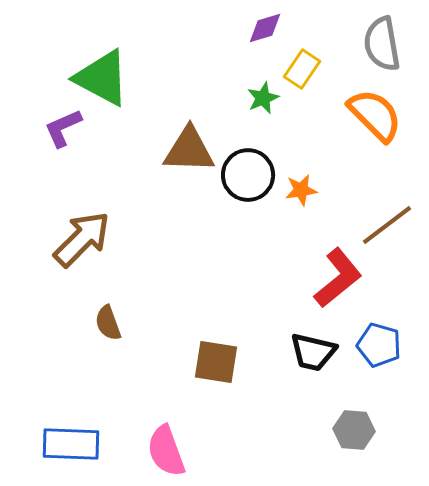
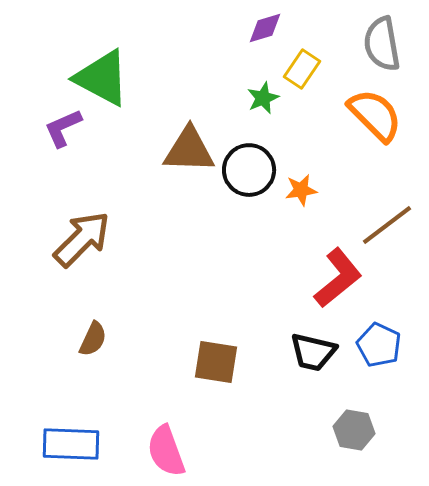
black circle: moved 1 px right, 5 px up
brown semicircle: moved 15 px left, 16 px down; rotated 135 degrees counterclockwise
blue pentagon: rotated 9 degrees clockwise
gray hexagon: rotated 6 degrees clockwise
